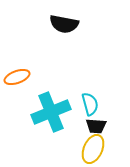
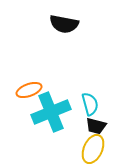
orange ellipse: moved 12 px right, 13 px down
black trapezoid: rotated 10 degrees clockwise
